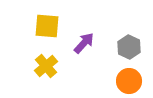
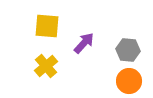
gray hexagon: moved 1 px left, 3 px down; rotated 20 degrees counterclockwise
